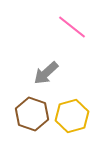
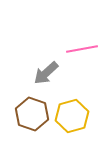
pink line: moved 10 px right, 22 px down; rotated 48 degrees counterclockwise
